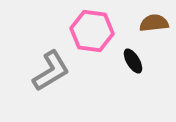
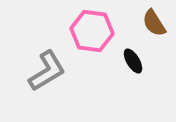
brown semicircle: rotated 116 degrees counterclockwise
gray L-shape: moved 4 px left
